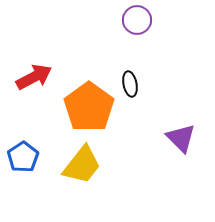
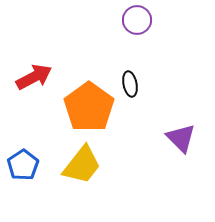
blue pentagon: moved 8 px down
